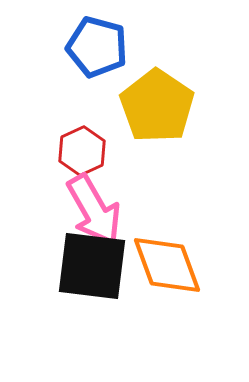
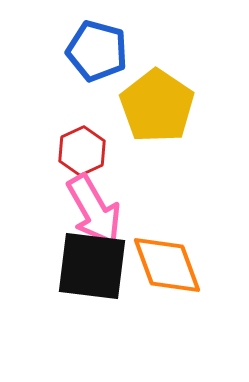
blue pentagon: moved 4 px down
